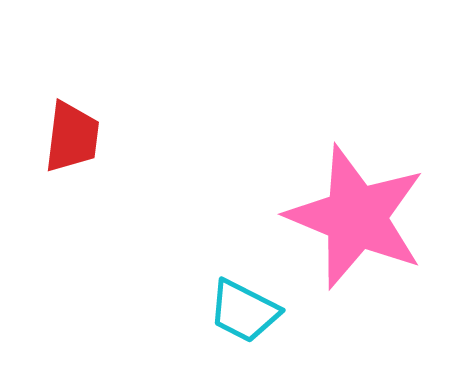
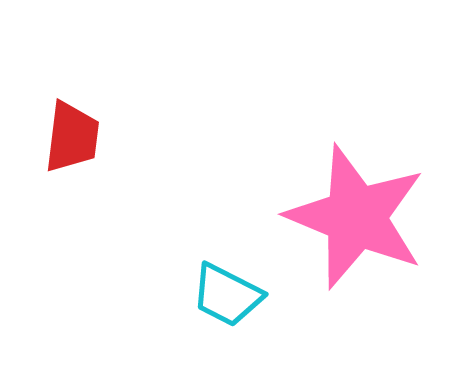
cyan trapezoid: moved 17 px left, 16 px up
